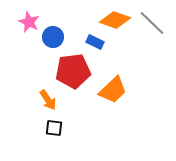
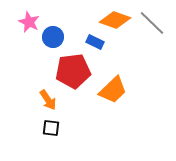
black square: moved 3 px left
